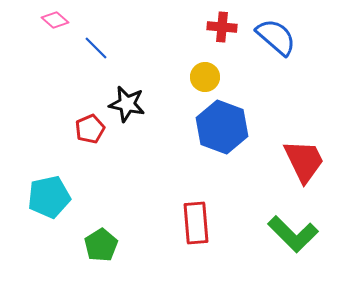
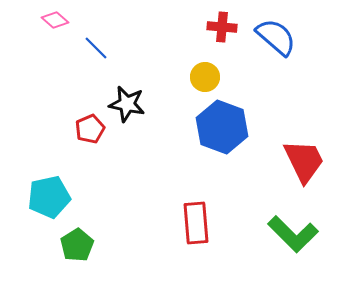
green pentagon: moved 24 px left
